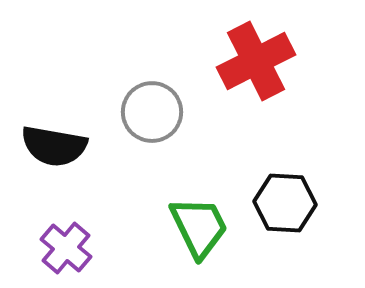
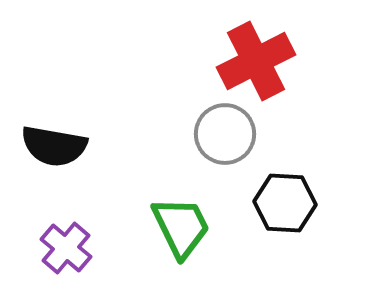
gray circle: moved 73 px right, 22 px down
green trapezoid: moved 18 px left
